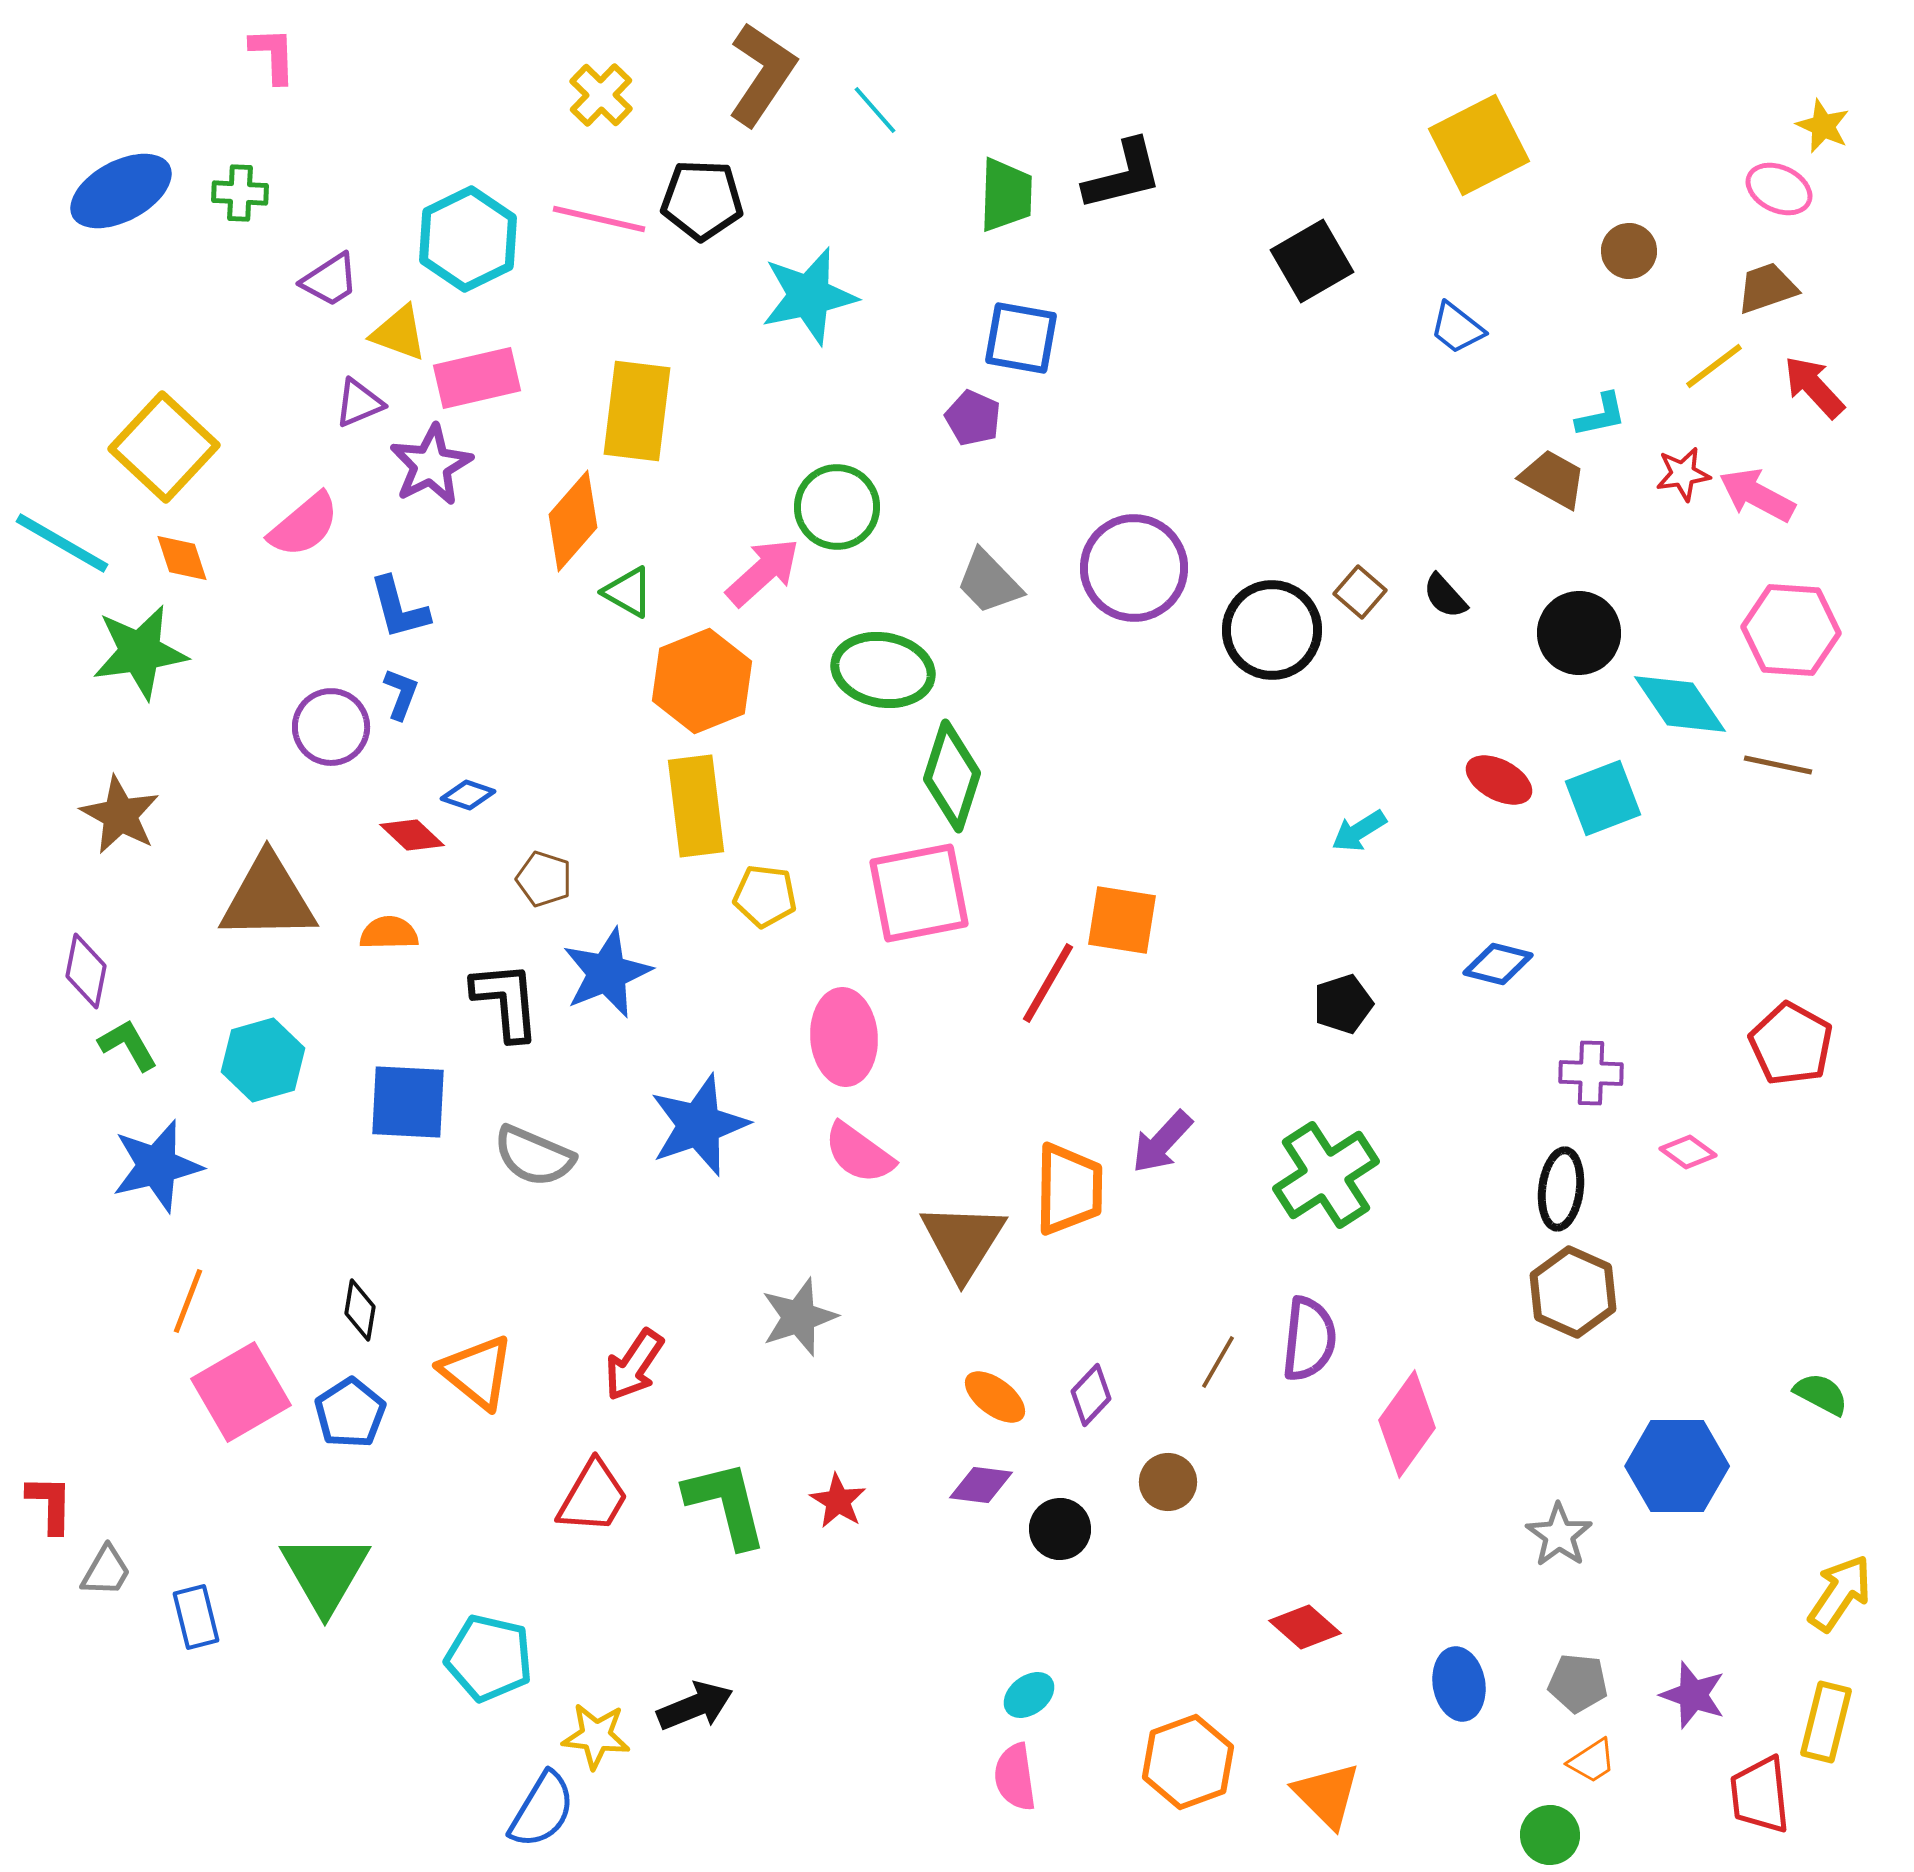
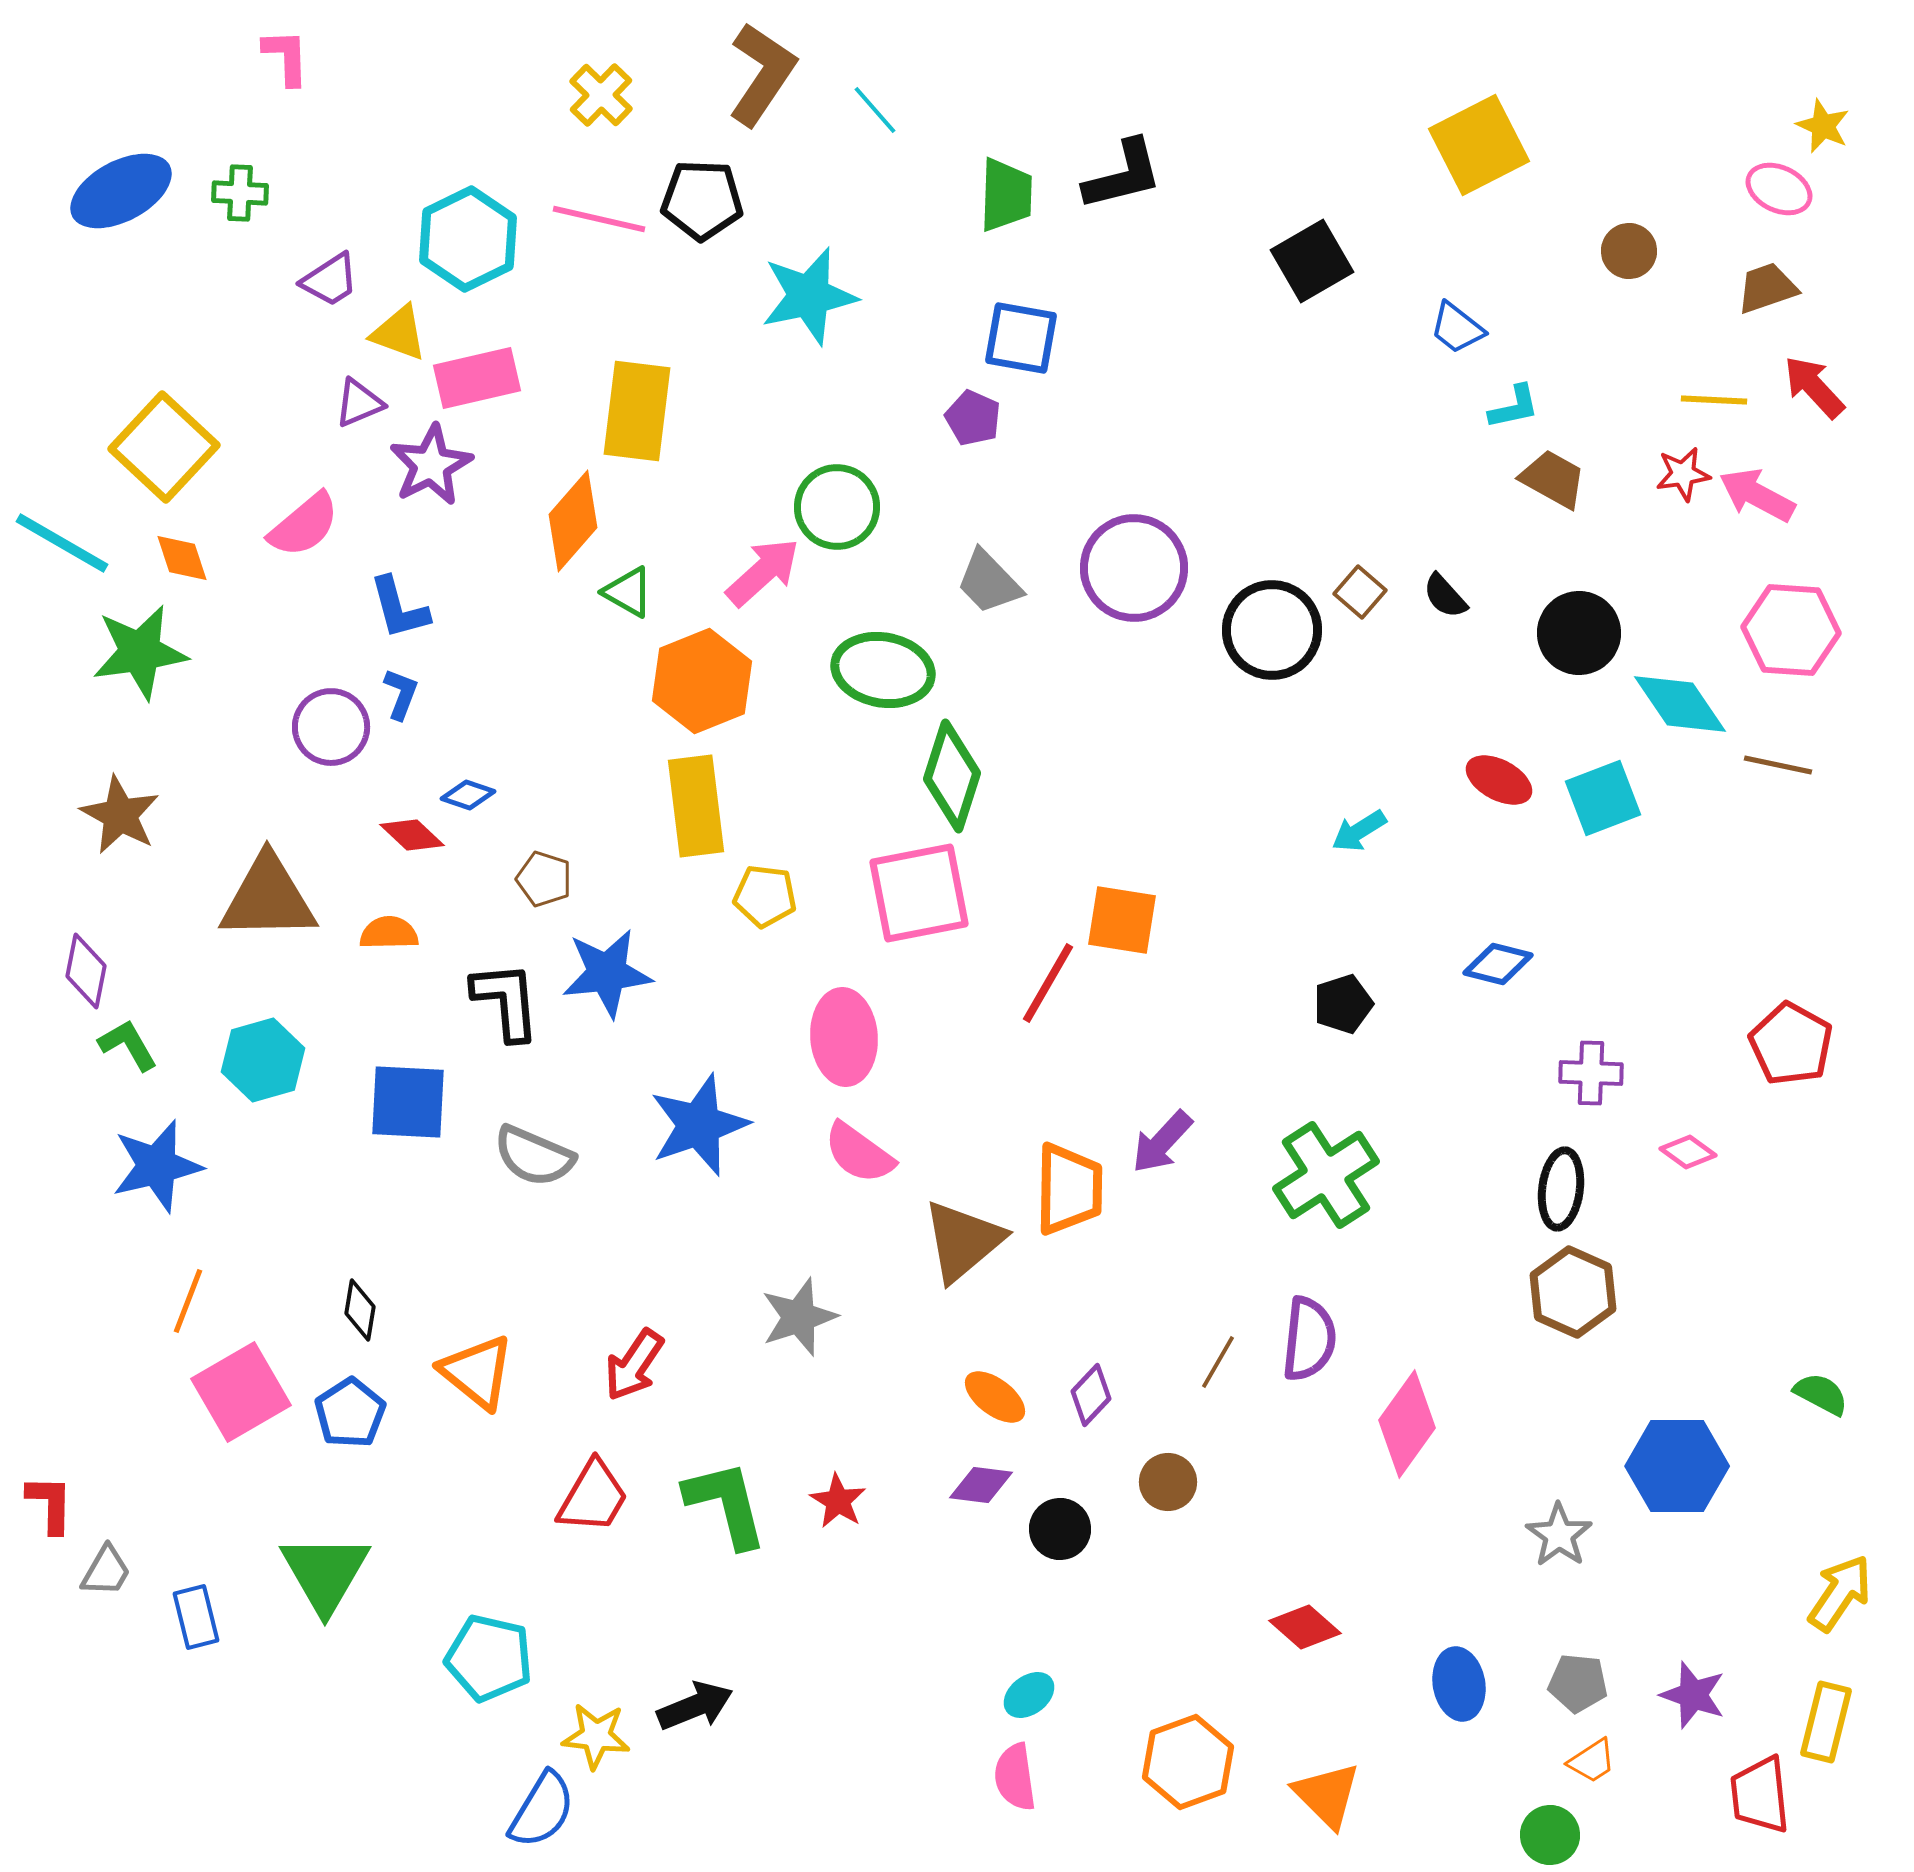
pink L-shape at (273, 55): moved 13 px right, 2 px down
yellow line at (1714, 366): moved 34 px down; rotated 40 degrees clockwise
cyan L-shape at (1601, 415): moved 87 px left, 8 px up
blue star at (607, 973): rotated 16 degrees clockwise
brown triangle at (963, 1241): rotated 18 degrees clockwise
